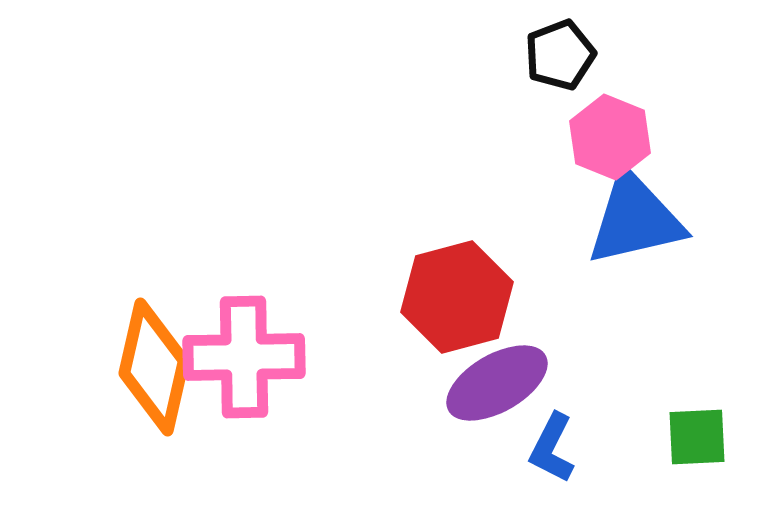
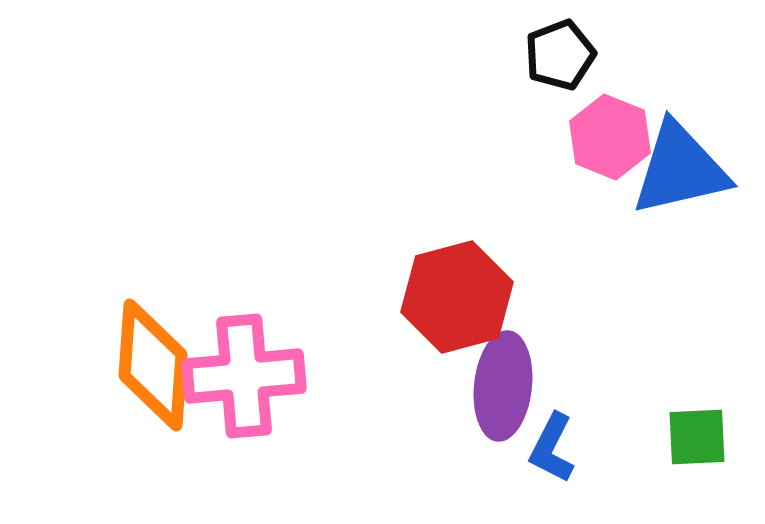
blue triangle: moved 45 px right, 50 px up
pink cross: moved 19 px down; rotated 4 degrees counterclockwise
orange diamond: moved 1 px left, 2 px up; rotated 9 degrees counterclockwise
purple ellipse: moved 6 px right, 3 px down; rotated 54 degrees counterclockwise
